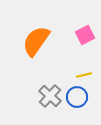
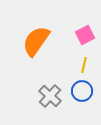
yellow line: moved 10 px up; rotated 63 degrees counterclockwise
blue circle: moved 5 px right, 6 px up
